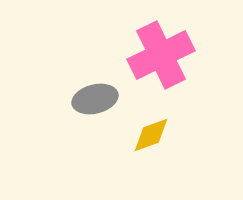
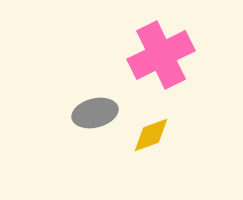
gray ellipse: moved 14 px down
